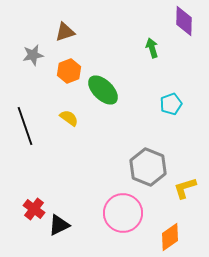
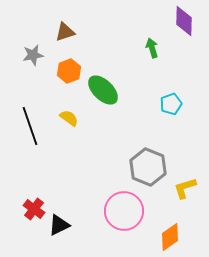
black line: moved 5 px right
pink circle: moved 1 px right, 2 px up
